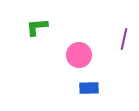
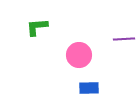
purple line: rotated 75 degrees clockwise
